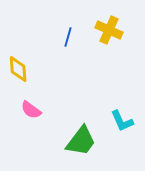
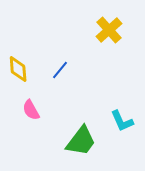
yellow cross: rotated 24 degrees clockwise
blue line: moved 8 px left, 33 px down; rotated 24 degrees clockwise
pink semicircle: rotated 25 degrees clockwise
